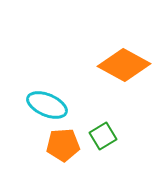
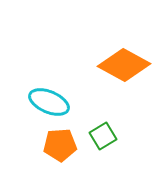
cyan ellipse: moved 2 px right, 3 px up
orange pentagon: moved 3 px left
